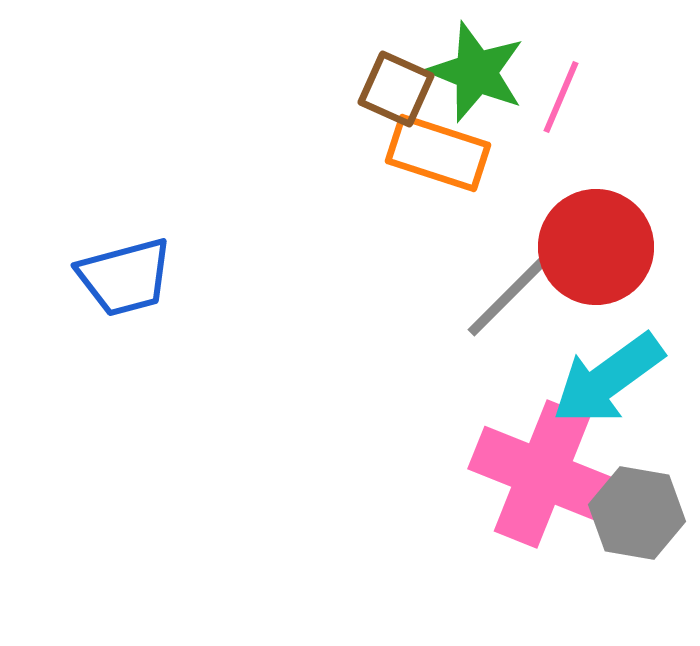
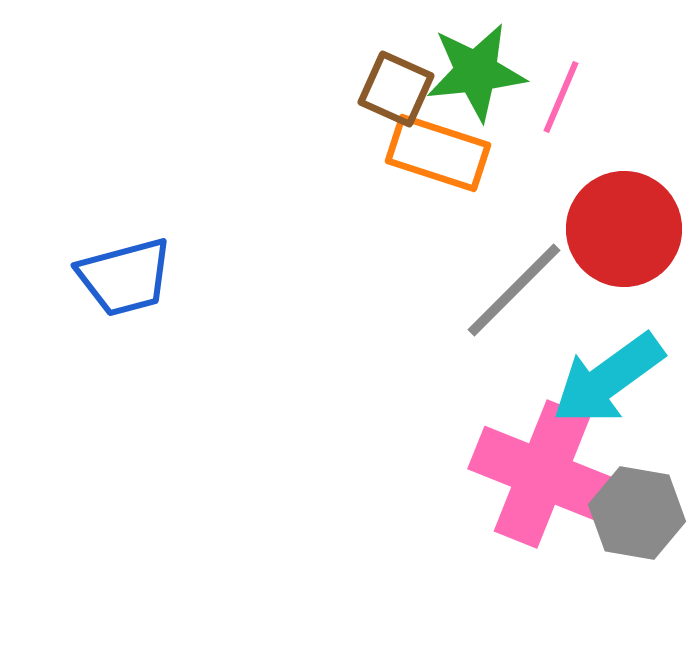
green star: rotated 28 degrees counterclockwise
red circle: moved 28 px right, 18 px up
